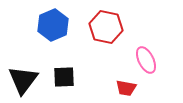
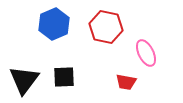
blue hexagon: moved 1 px right, 1 px up
pink ellipse: moved 7 px up
black triangle: moved 1 px right
red trapezoid: moved 6 px up
